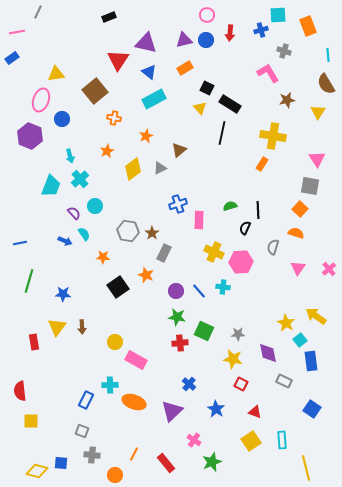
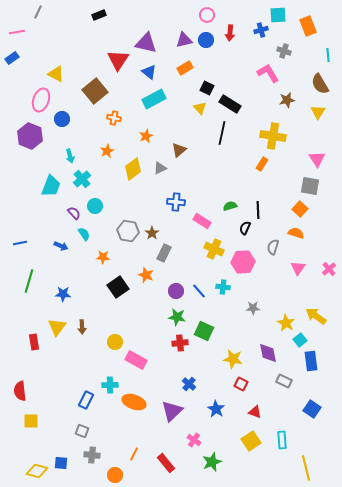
black rectangle at (109, 17): moved 10 px left, 2 px up
yellow triangle at (56, 74): rotated 36 degrees clockwise
brown semicircle at (326, 84): moved 6 px left
cyan cross at (80, 179): moved 2 px right
blue cross at (178, 204): moved 2 px left, 2 px up; rotated 24 degrees clockwise
pink rectangle at (199, 220): moved 3 px right, 1 px down; rotated 60 degrees counterclockwise
blue arrow at (65, 241): moved 4 px left, 5 px down
yellow cross at (214, 252): moved 3 px up
pink hexagon at (241, 262): moved 2 px right
gray star at (238, 334): moved 15 px right, 26 px up
